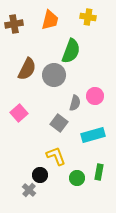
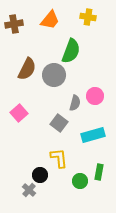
orange trapezoid: rotated 25 degrees clockwise
yellow L-shape: moved 3 px right, 2 px down; rotated 15 degrees clockwise
green circle: moved 3 px right, 3 px down
